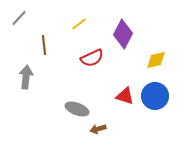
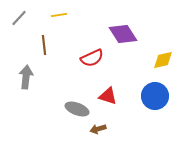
yellow line: moved 20 px left, 9 px up; rotated 28 degrees clockwise
purple diamond: rotated 60 degrees counterclockwise
yellow diamond: moved 7 px right
red triangle: moved 17 px left
